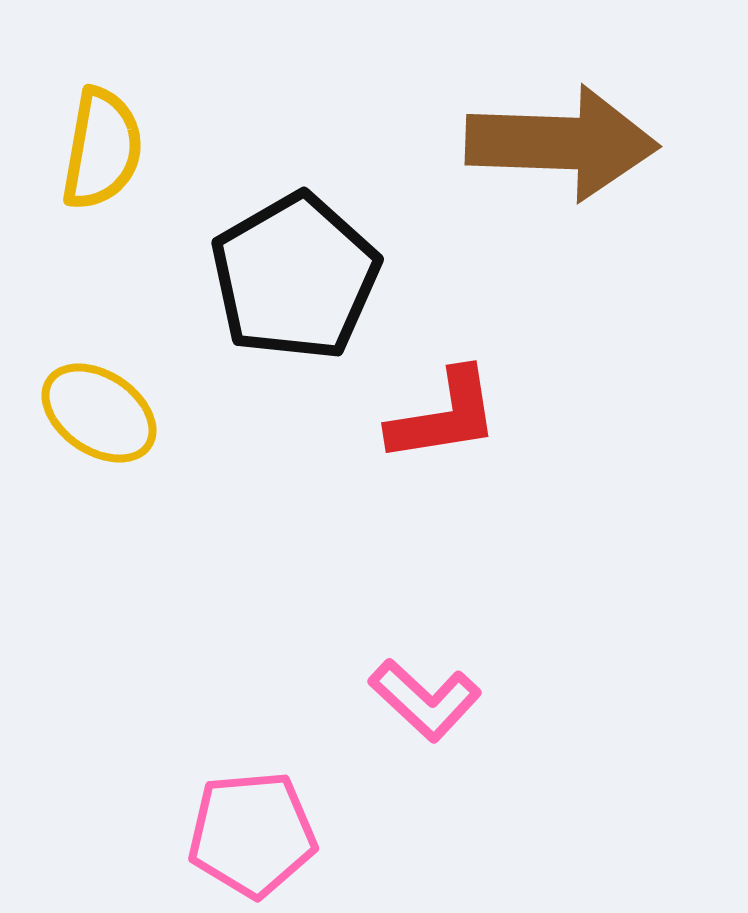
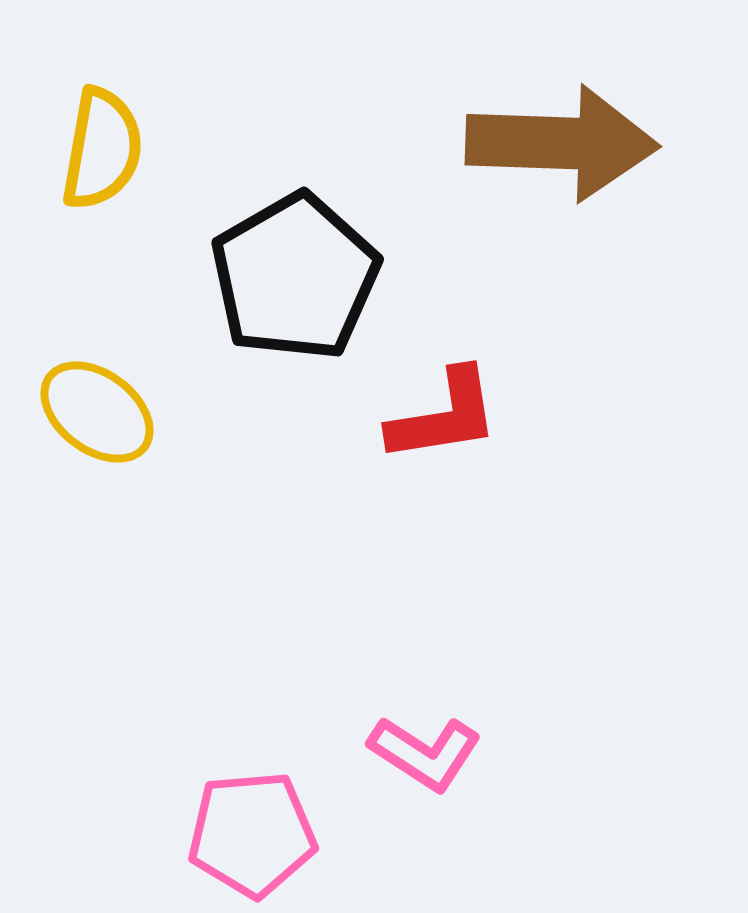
yellow ellipse: moved 2 px left, 1 px up; rotated 3 degrees clockwise
pink L-shape: moved 53 px down; rotated 10 degrees counterclockwise
